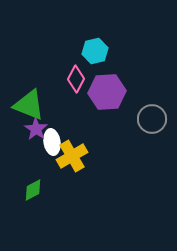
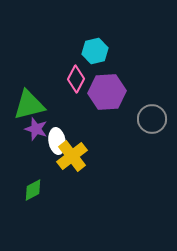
green triangle: rotated 36 degrees counterclockwise
purple star: rotated 15 degrees counterclockwise
white ellipse: moved 5 px right, 1 px up
yellow cross: rotated 8 degrees counterclockwise
